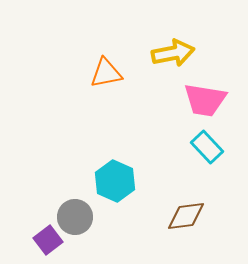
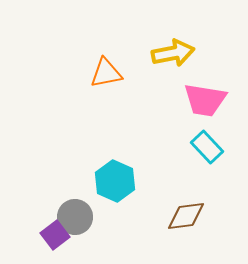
purple square: moved 7 px right, 5 px up
